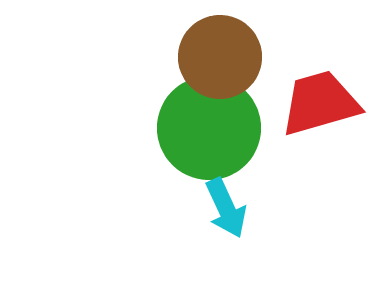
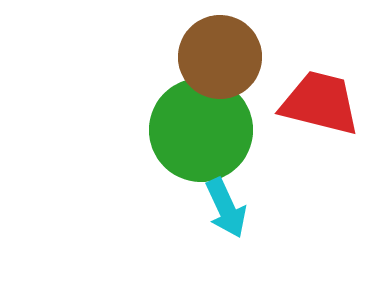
red trapezoid: rotated 30 degrees clockwise
green circle: moved 8 px left, 2 px down
